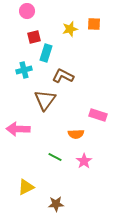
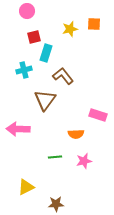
brown L-shape: rotated 25 degrees clockwise
green line: rotated 32 degrees counterclockwise
pink star: rotated 21 degrees clockwise
